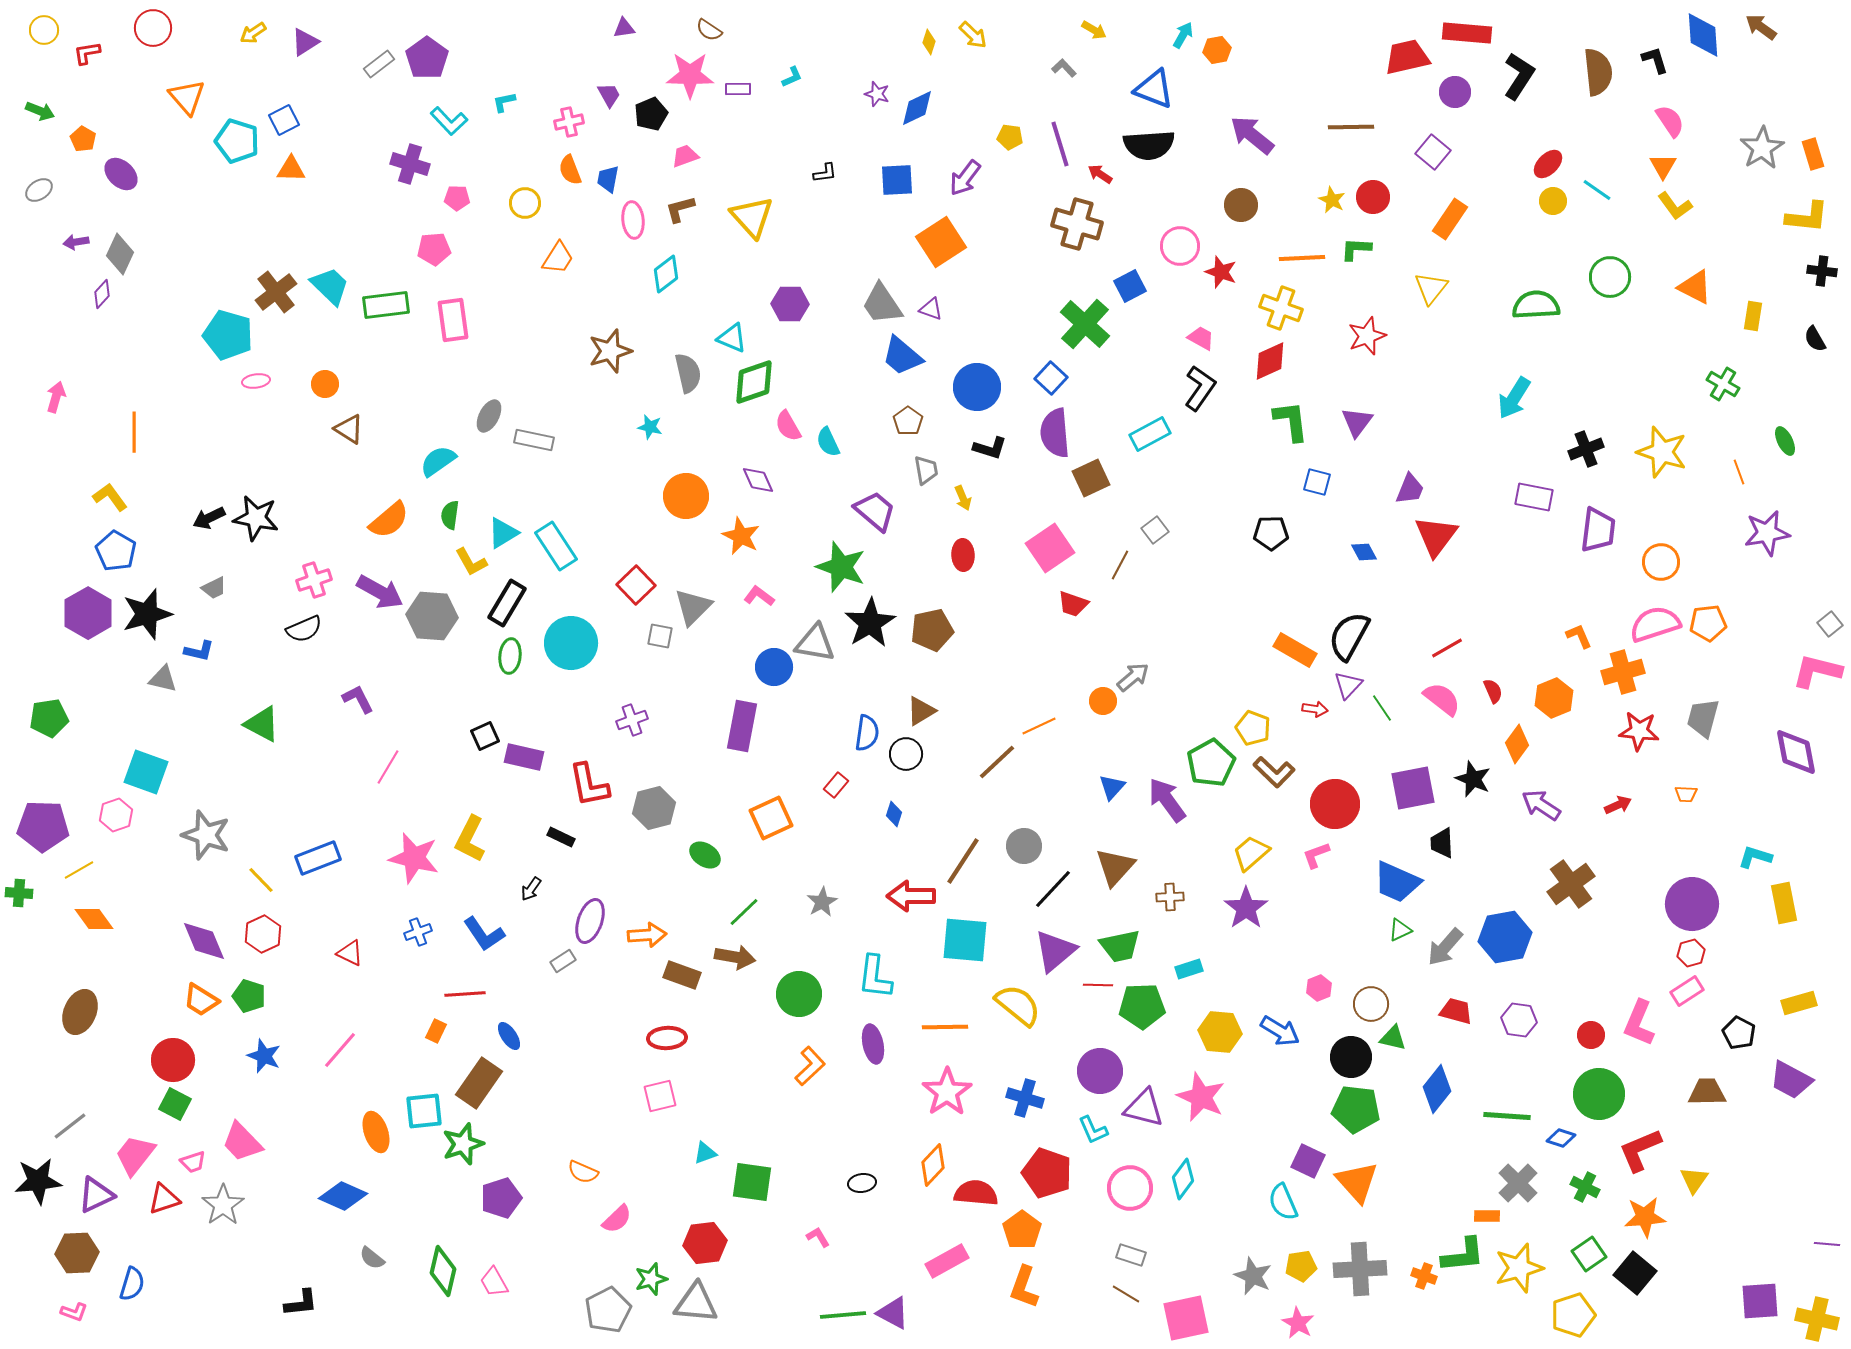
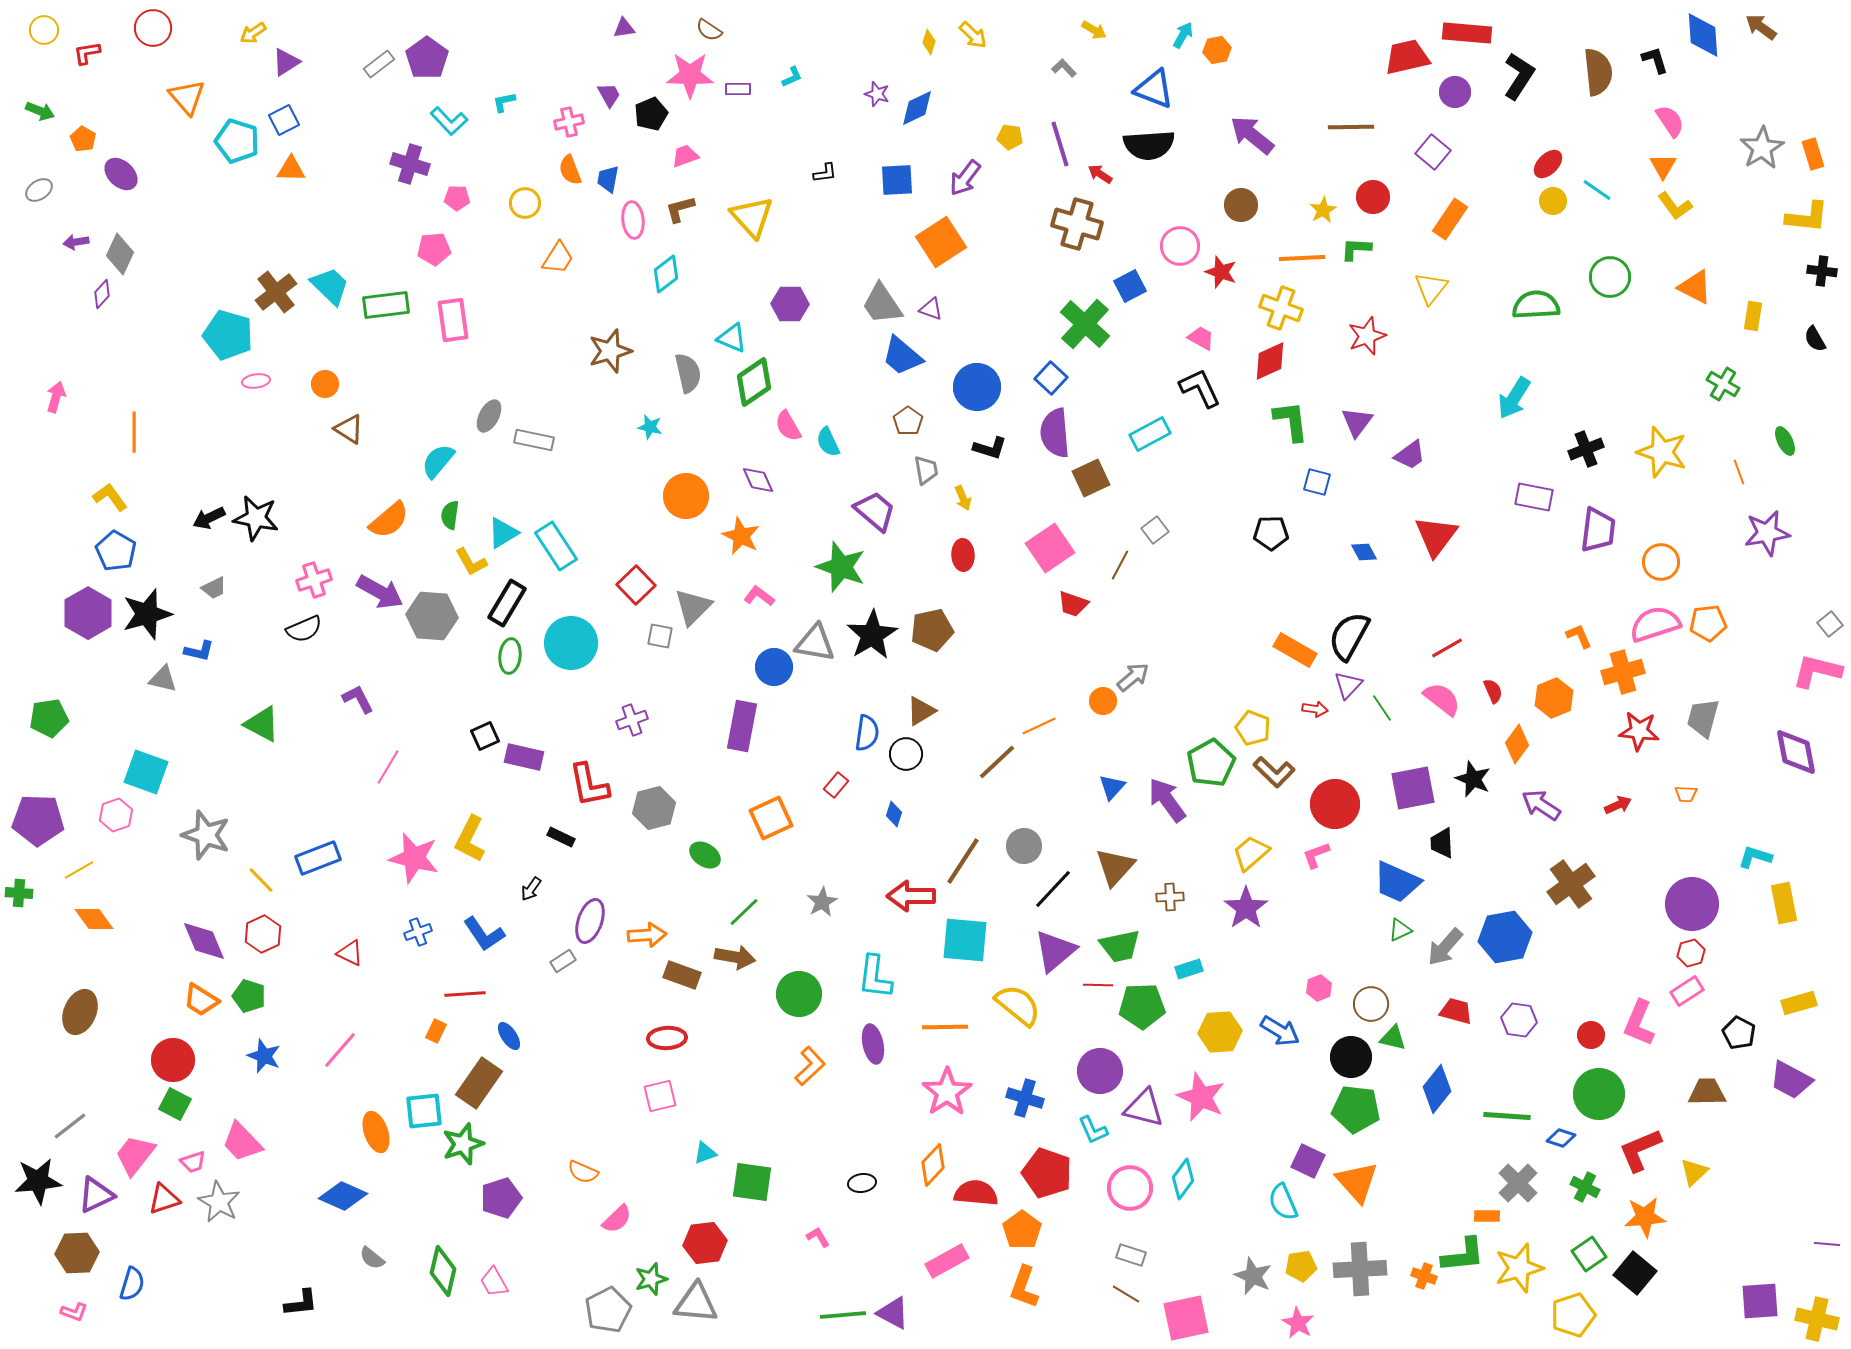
purple triangle at (305, 42): moved 19 px left, 20 px down
yellow star at (1332, 200): moved 9 px left, 10 px down; rotated 16 degrees clockwise
green diamond at (754, 382): rotated 15 degrees counterclockwise
black L-shape at (1200, 388): rotated 60 degrees counterclockwise
cyan semicircle at (438, 461): rotated 15 degrees counterclockwise
purple trapezoid at (1410, 489): moved 34 px up; rotated 32 degrees clockwise
black star at (870, 623): moved 2 px right, 12 px down
purple pentagon at (43, 826): moved 5 px left, 6 px up
yellow hexagon at (1220, 1032): rotated 9 degrees counterclockwise
yellow triangle at (1694, 1180): moved 8 px up; rotated 12 degrees clockwise
gray star at (223, 1205): moved 4 px left, 3 px up; rotated 9 degrees counterclockwise
